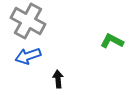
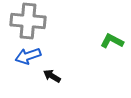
gray cross: rotated 24 degrees counterclockwise
black arrow: moved 6 px left, 3 px up; rotated 54 degrees counterclockwise
